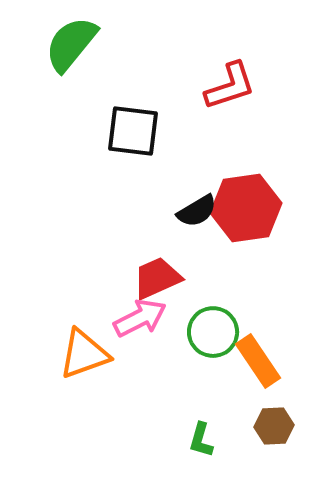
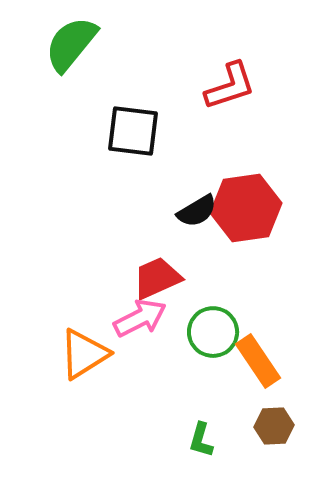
orange triangle: rotated 12 degrees counterclockwise
